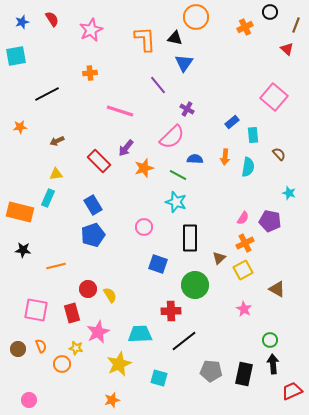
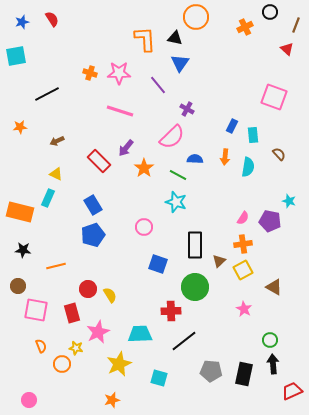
pink star at (91, 30): moved 28 px right, 43 px down; rotated 25 degrees clockwise
blue triangle at (184, 63): moved 4 px left
orange cross at (90, 73): rotated 24 degrees clockwise
pink square at (274, 97): rotated 20 degrees counterclockwise
blue rectangle at (232, 122): moved 4 px down; rotated 24 degrees counterclockwise
orange star at (144, 168): rotated 18 degrees counterclockwise
yellow triangle at (56, 174): rotated 32 degrees clockwise
cyan star at (289, 193): moved 8 px down
black rectangle at (190, 238): moved 5 px right, 7 px down
orange cross at (245, 243): moved 2 px left, 1 px down; rotated 18 degrees clockwise
brown triangle at (219, 258): moved 3 px down
green circle at (195, 285): moved 2 px down
brown triangle at (277, 289): moved 3 px left, 2 px up
brown circle at (18, 349): moved 63 px up
